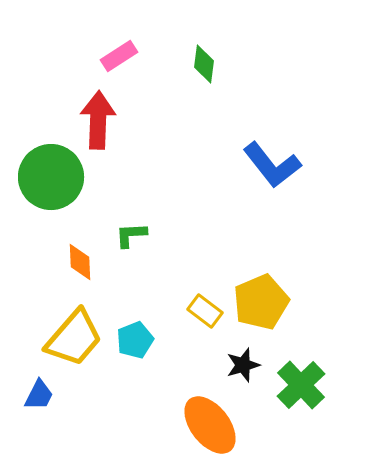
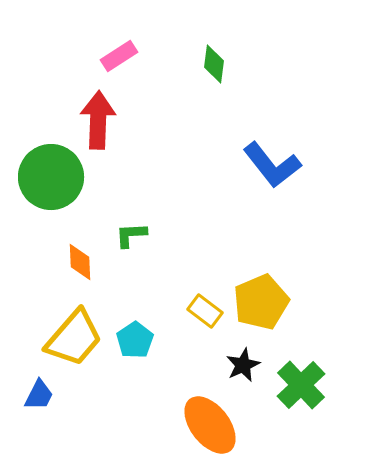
green diamond: moved 10 px right
cyan pentagon: rotated 12 degrees counterclockwise
black star: rotated 8 degrees counterclockwise
